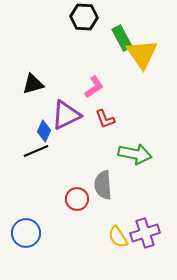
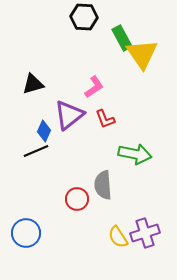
purple triangle: moved 3 px right; rotated 12 degrees counterclockwise
